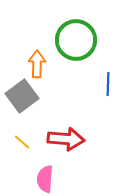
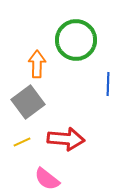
gray square: moved 6 px right, 6 px down
yellow line: rotated 66 degrees counterclockwise
pink semicircle: moved 2 px right; rotated 56 degrees counterclockwise
